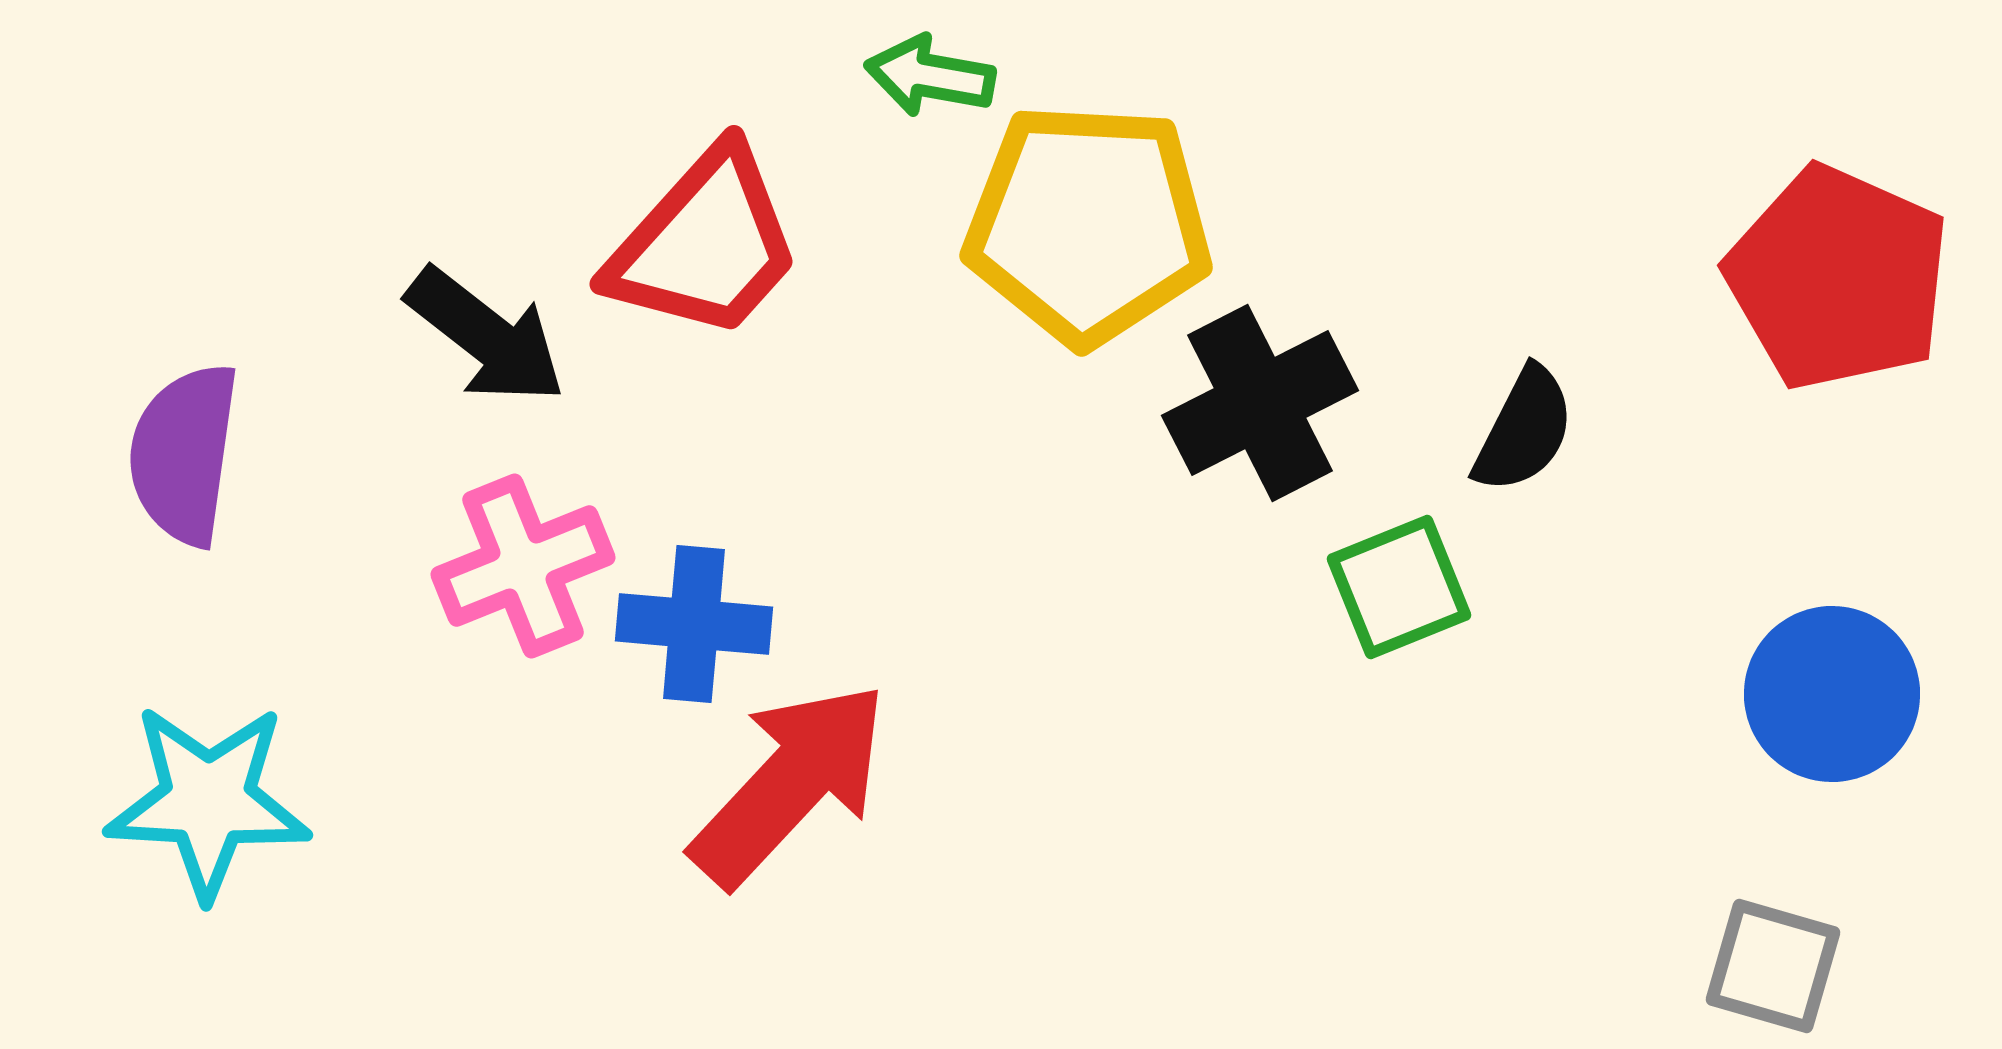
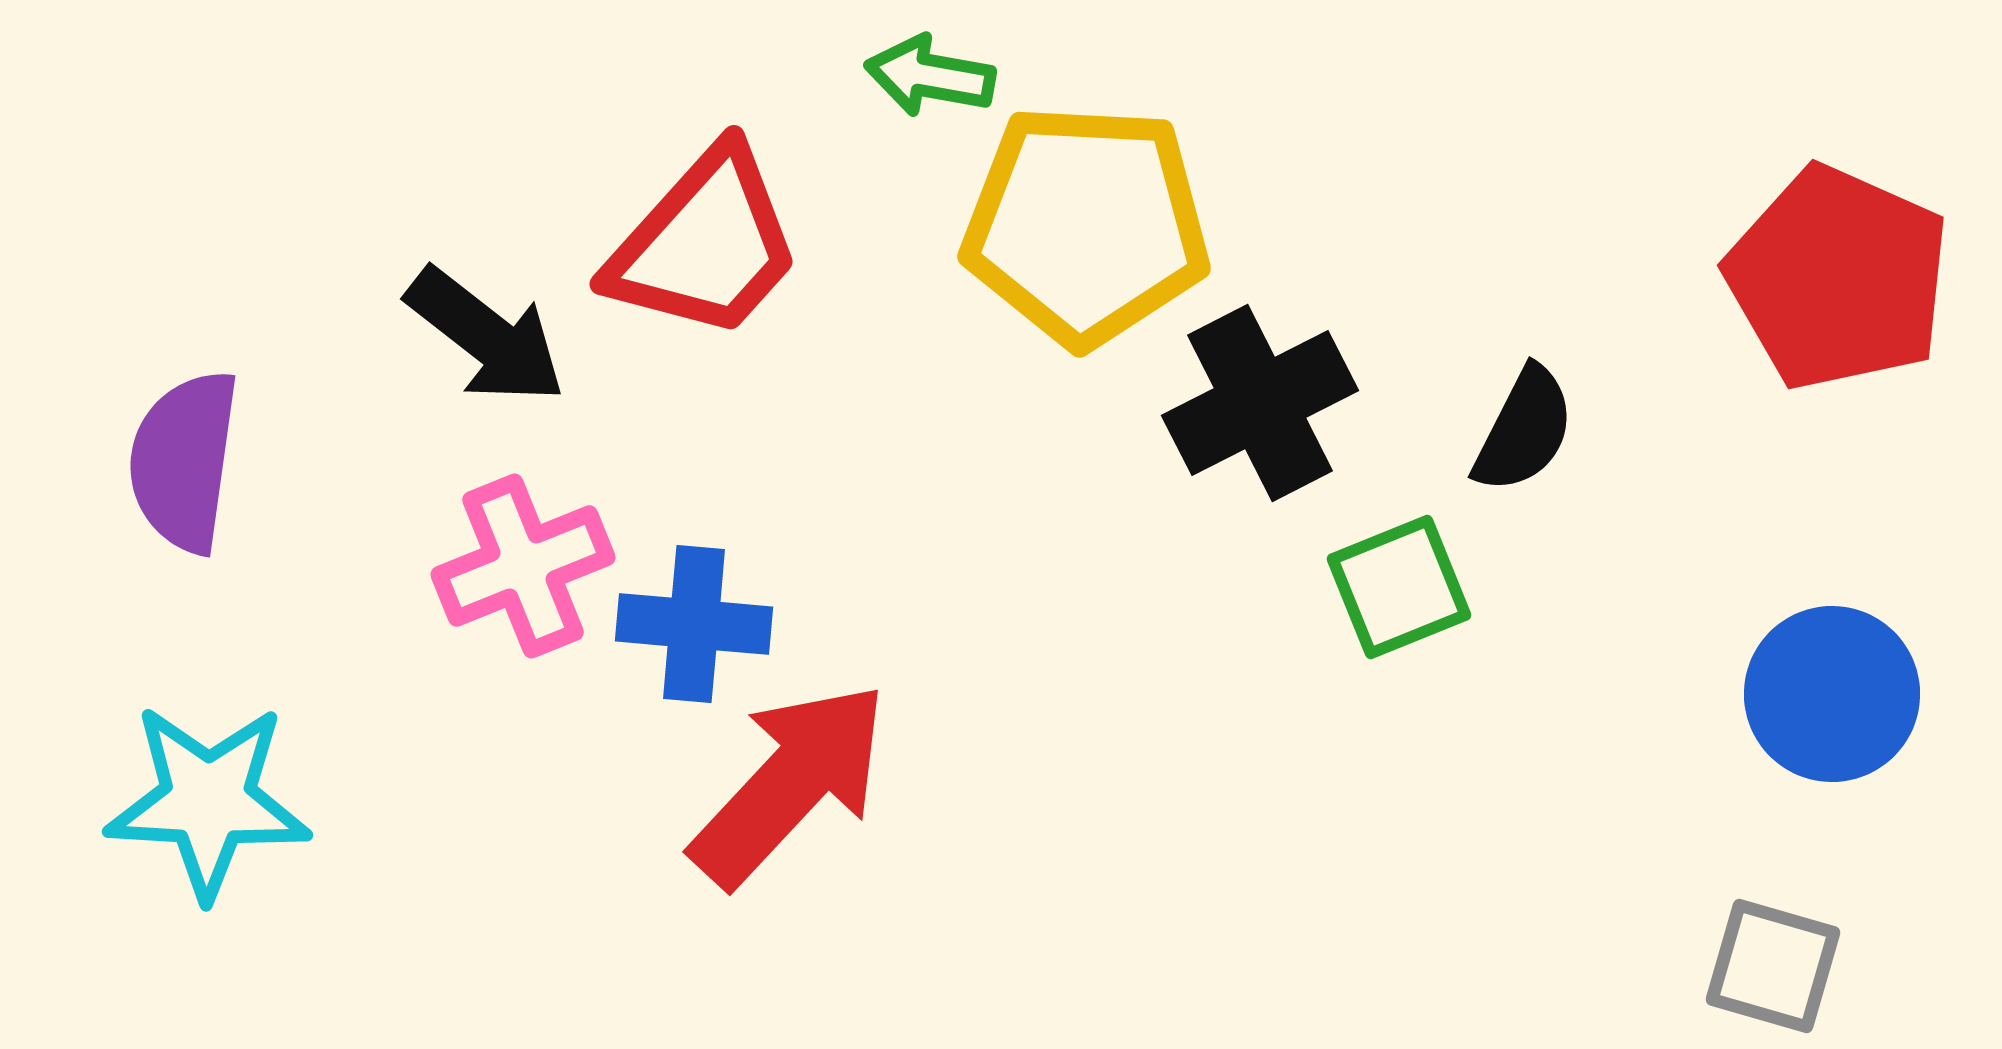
yellow pentagon: moved 2 px left, 1 px down
purple semicircle: moved 7 px down
